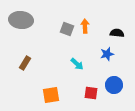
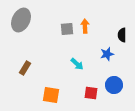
gray ellipse: rotated 70 degrees counterclockwise
gray square: rotated 24 degrees counterclockwise
black semicircle: moved 5 px right, 2 px down; rotated 96 degrees counterclockwise
brown rectangle: moved 5 px down
orange square: rotated 18 degrees clockwise
